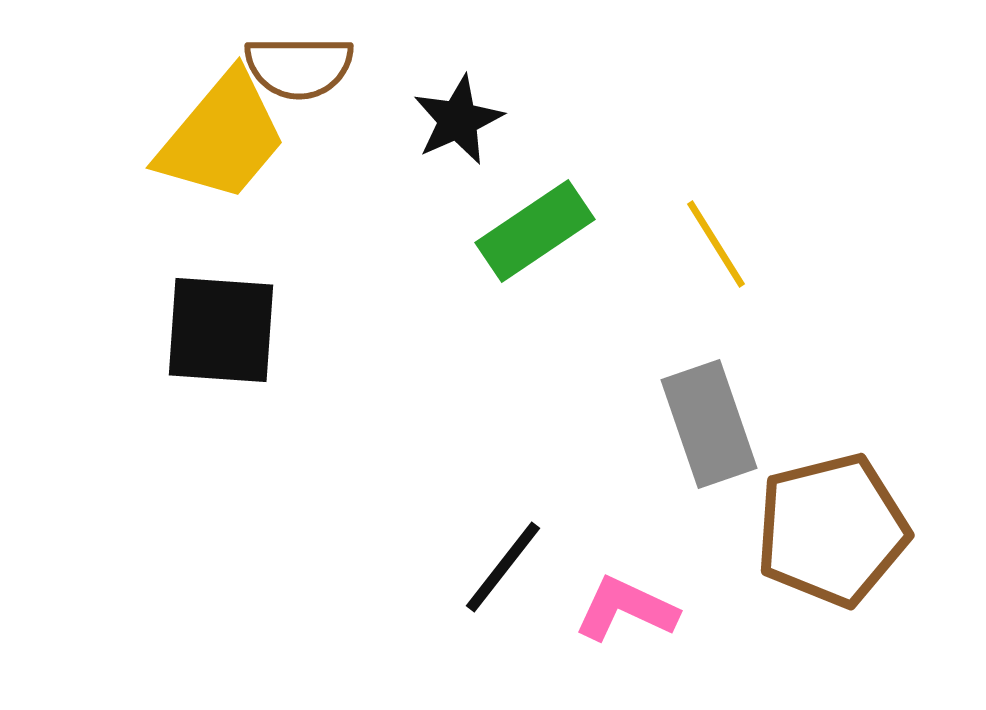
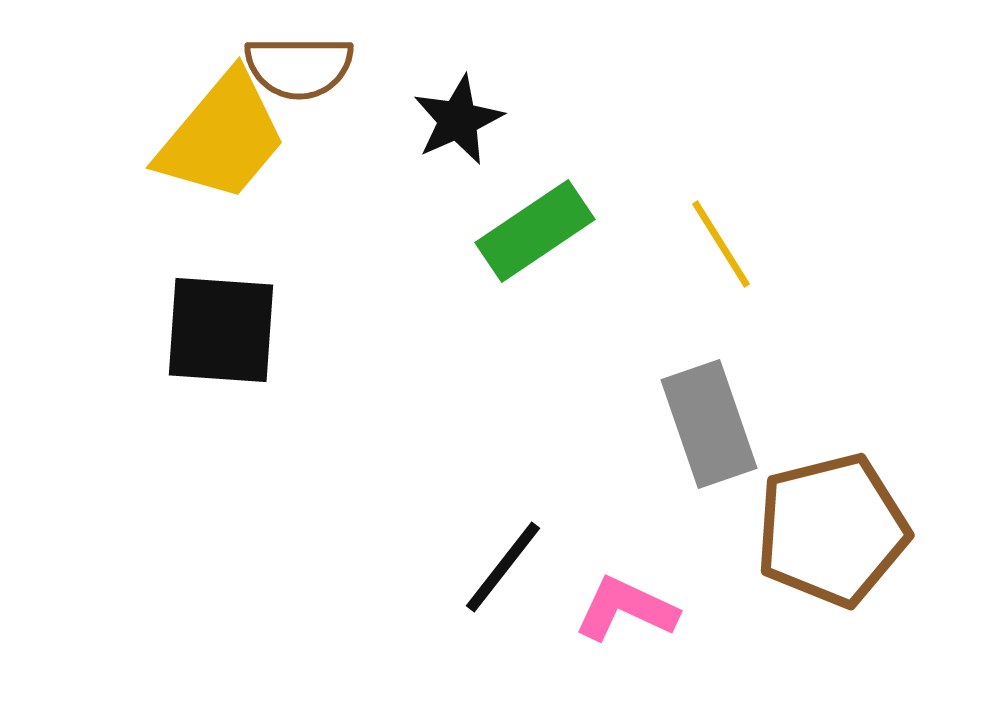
yellow line: moved 5 px right
